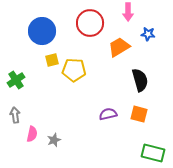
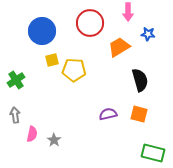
gray star: rotated 16 degrees counterclockwise
